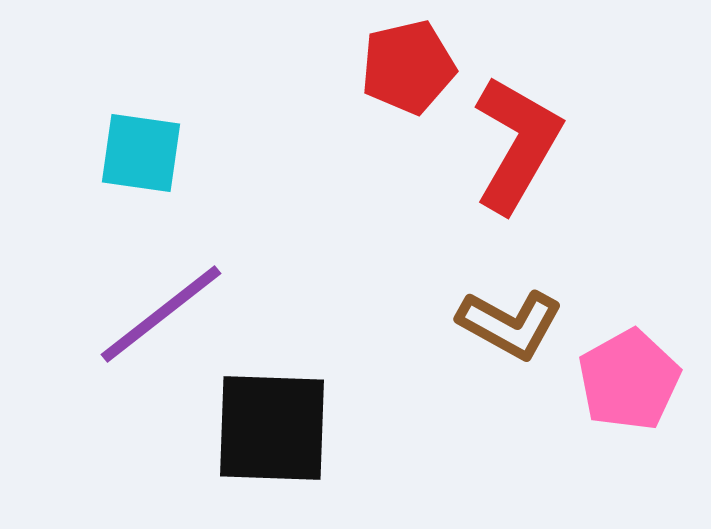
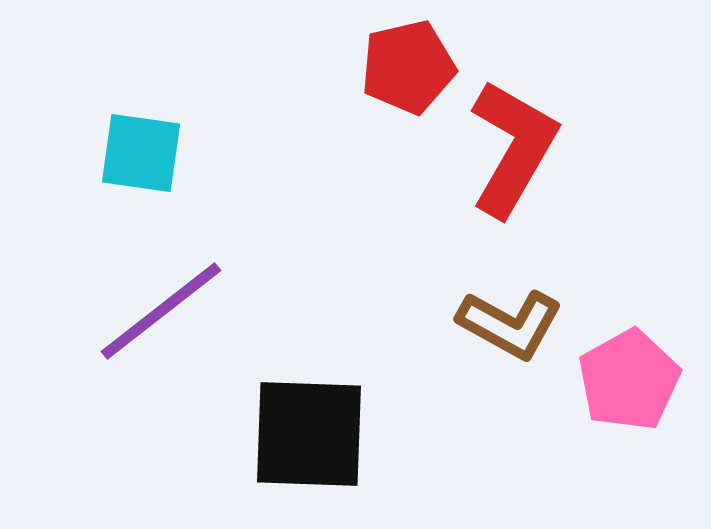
red L-shape: moved 4 px left, 4 px down
purple line: moved 3 px up
black square: moved 37 px right, 6 px down
